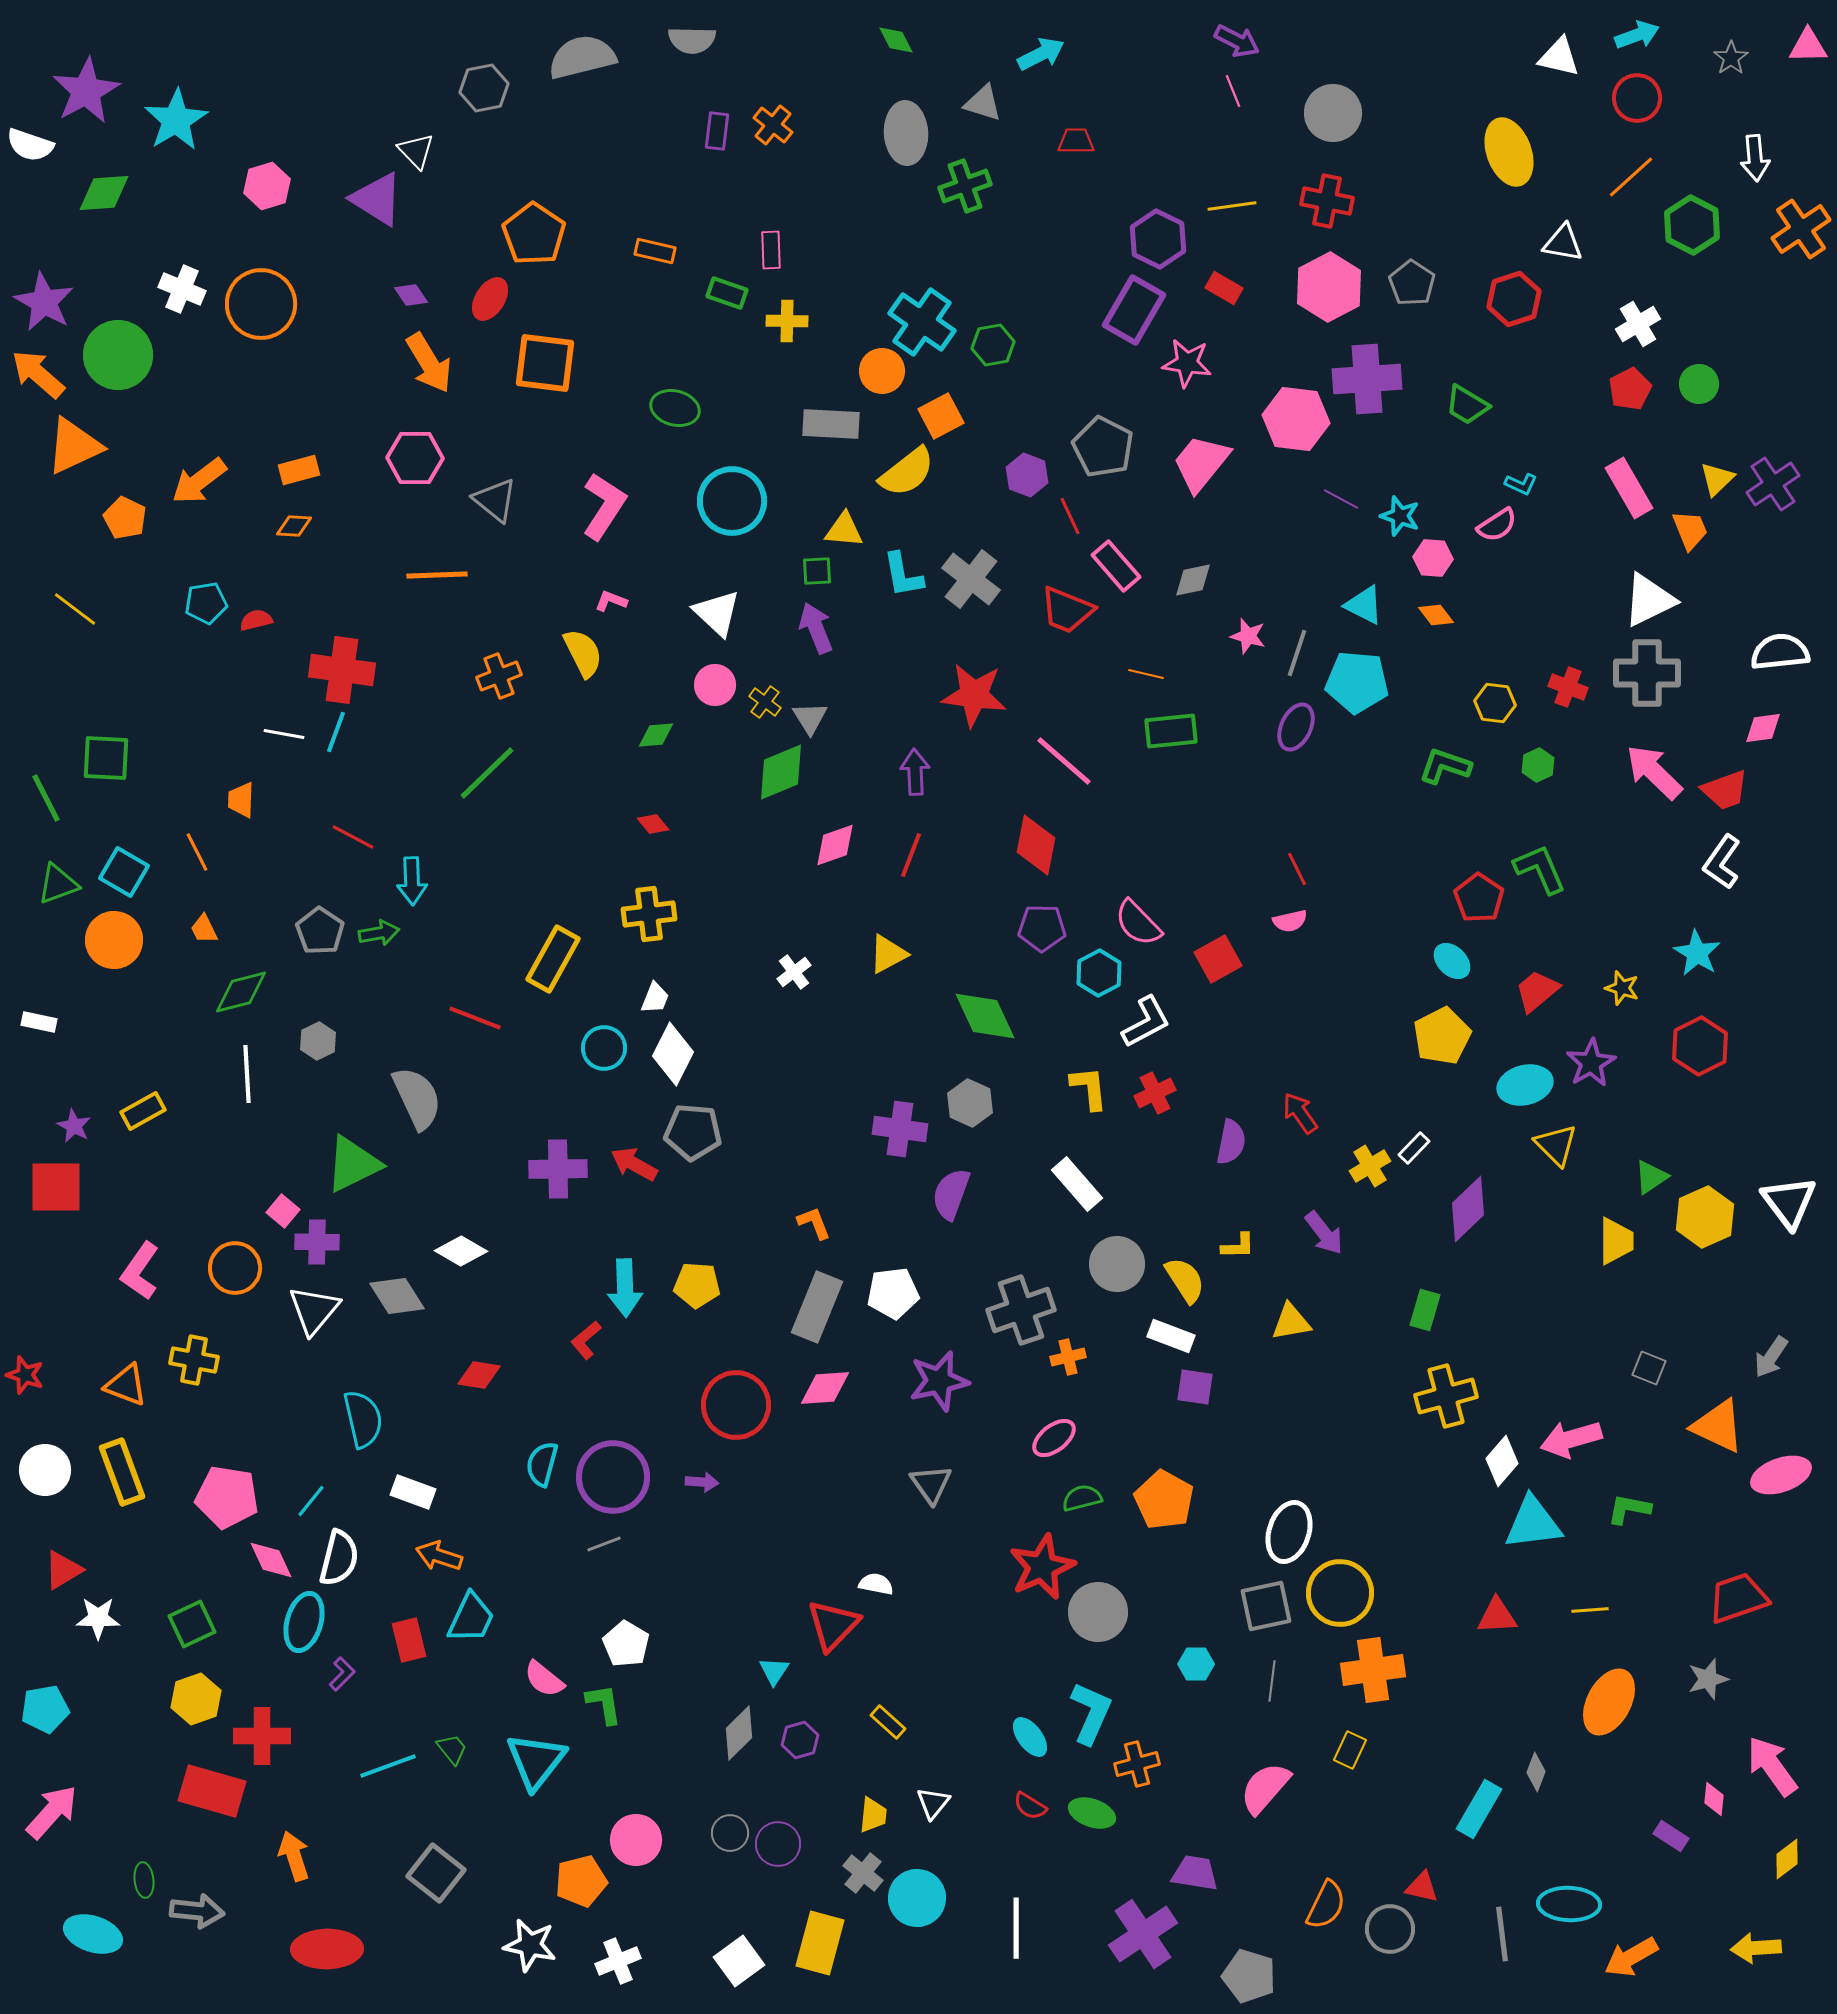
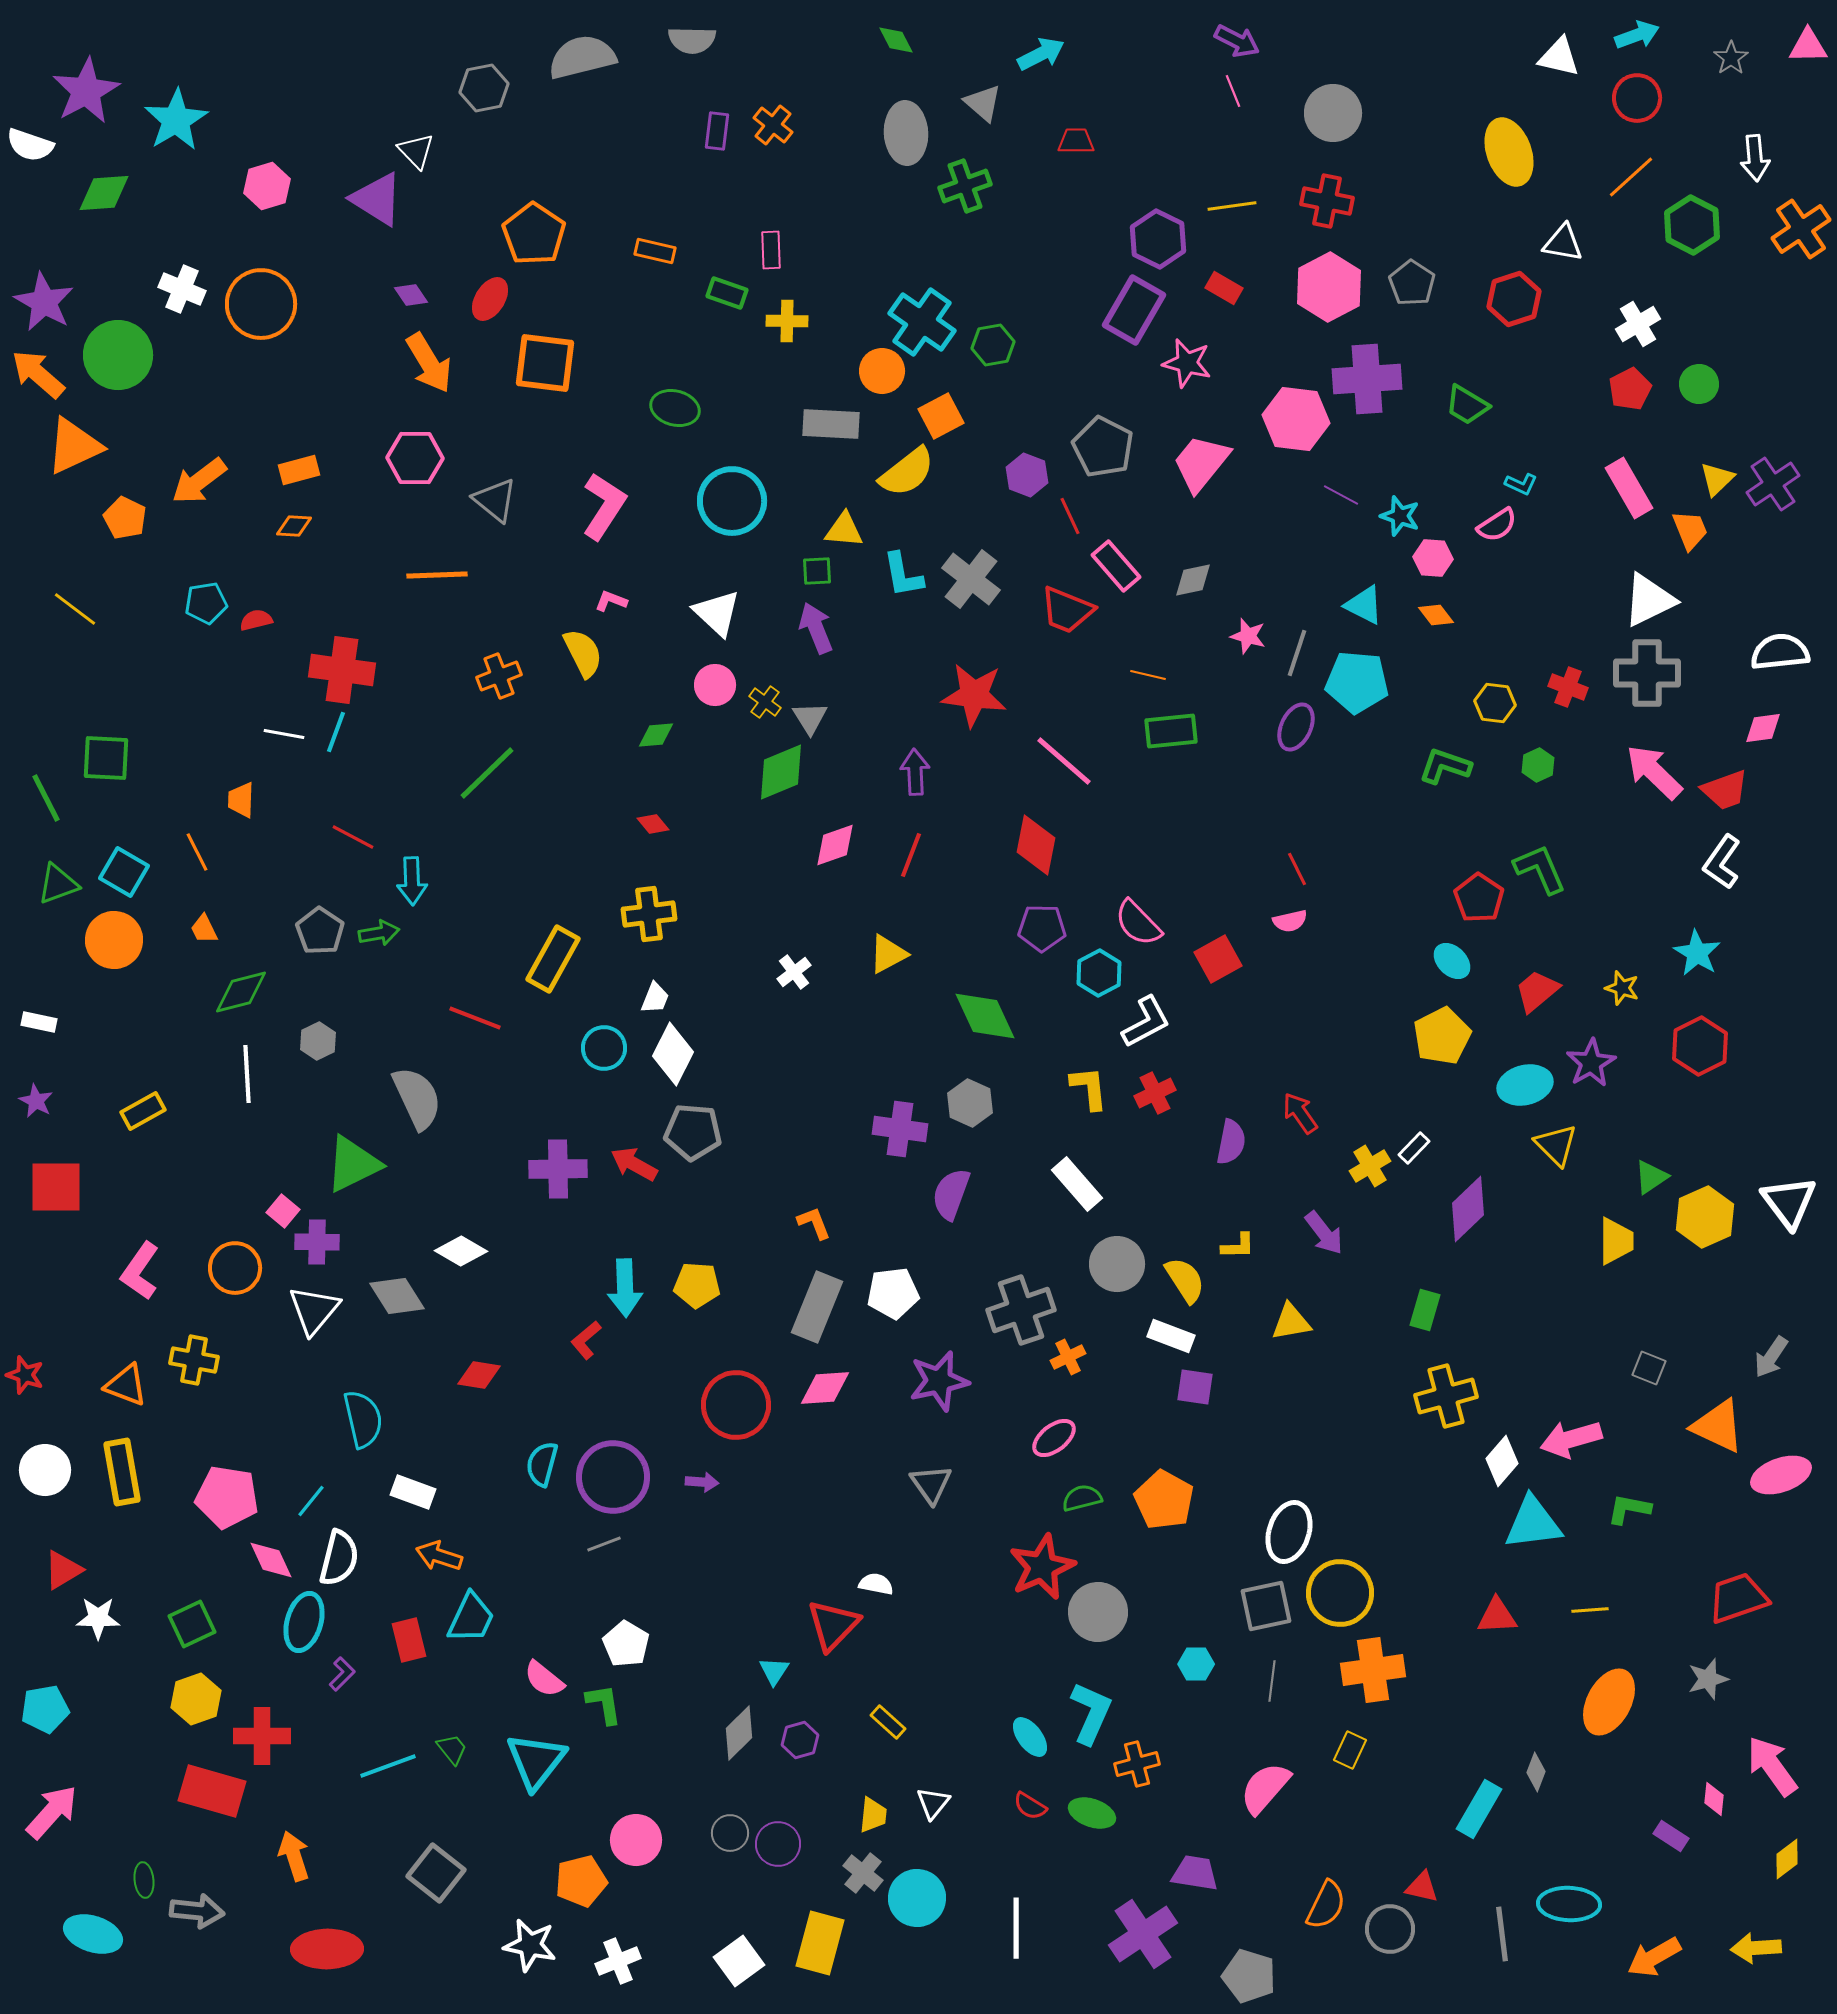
gray triangle at (983, 103): rotated 24 degrees clockwise
pink star at (1187, 363): rotated 6 degrees clockwise
purple line at (1341, 499): moved 4 px up
orange line at (1146, 674): moved 2 px right, 1 px down
purple star at (74, 1126): moved 38 px left, 25 px up
orange cross at (1068, 1357): rotated 12 degrees counterclockwise
yellow rectangle at (122, 1472): rotated 10 degrees clockwise
orange arrow at (1631, 1957): moved 23 px right
